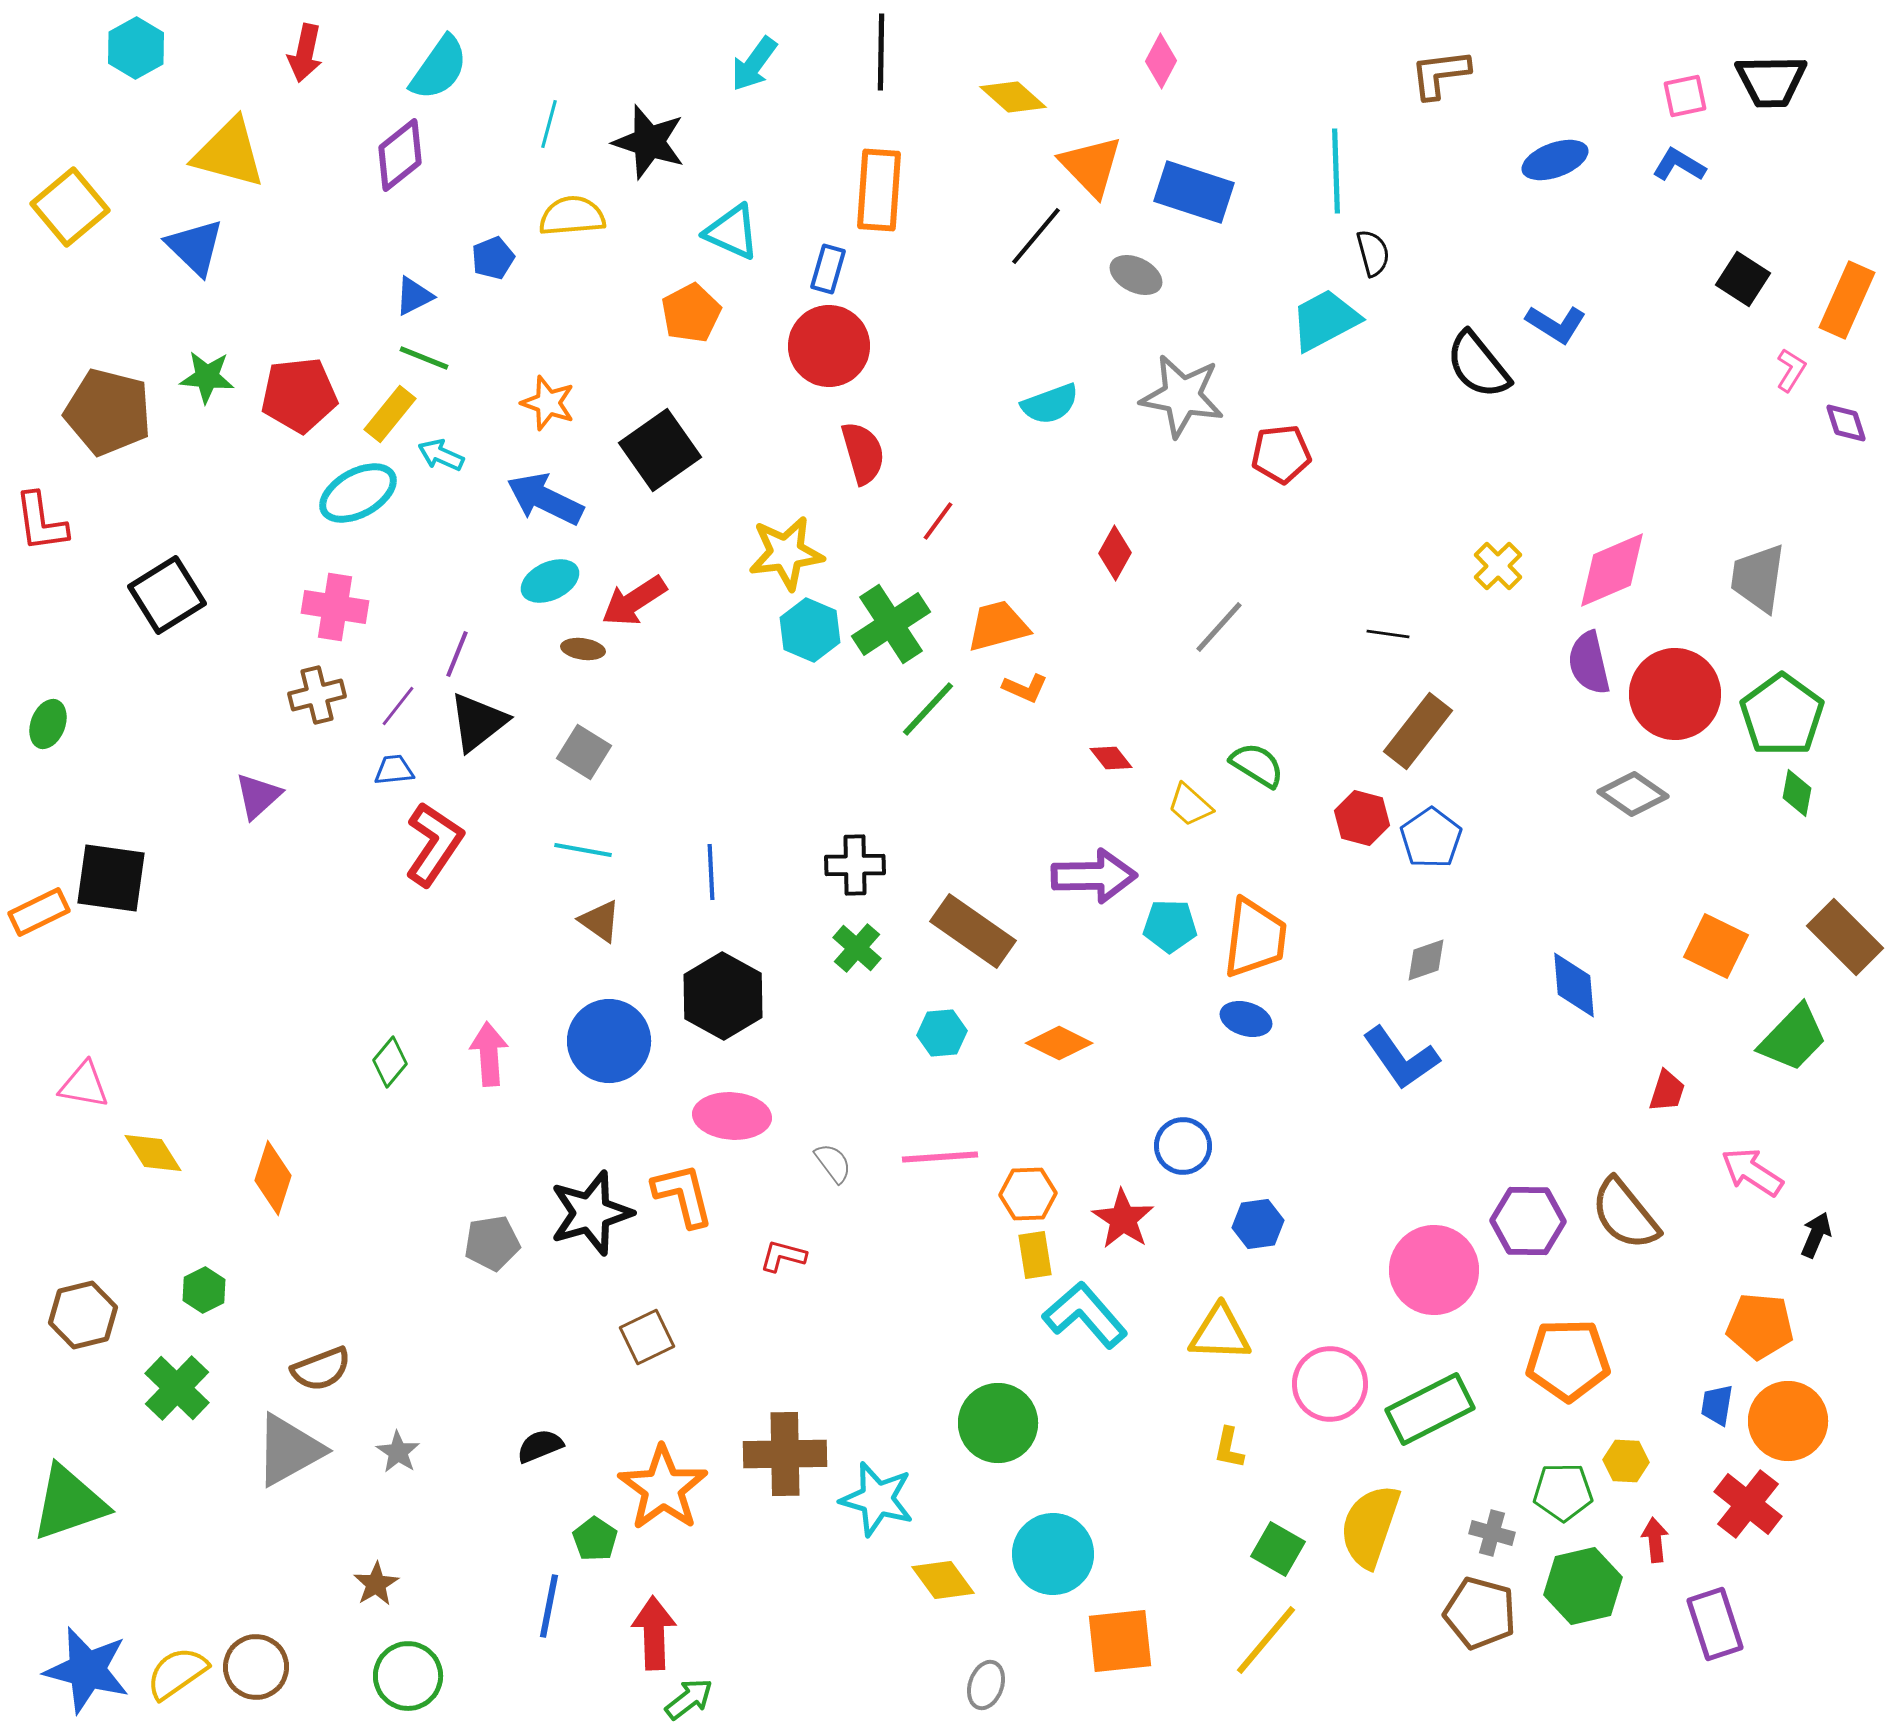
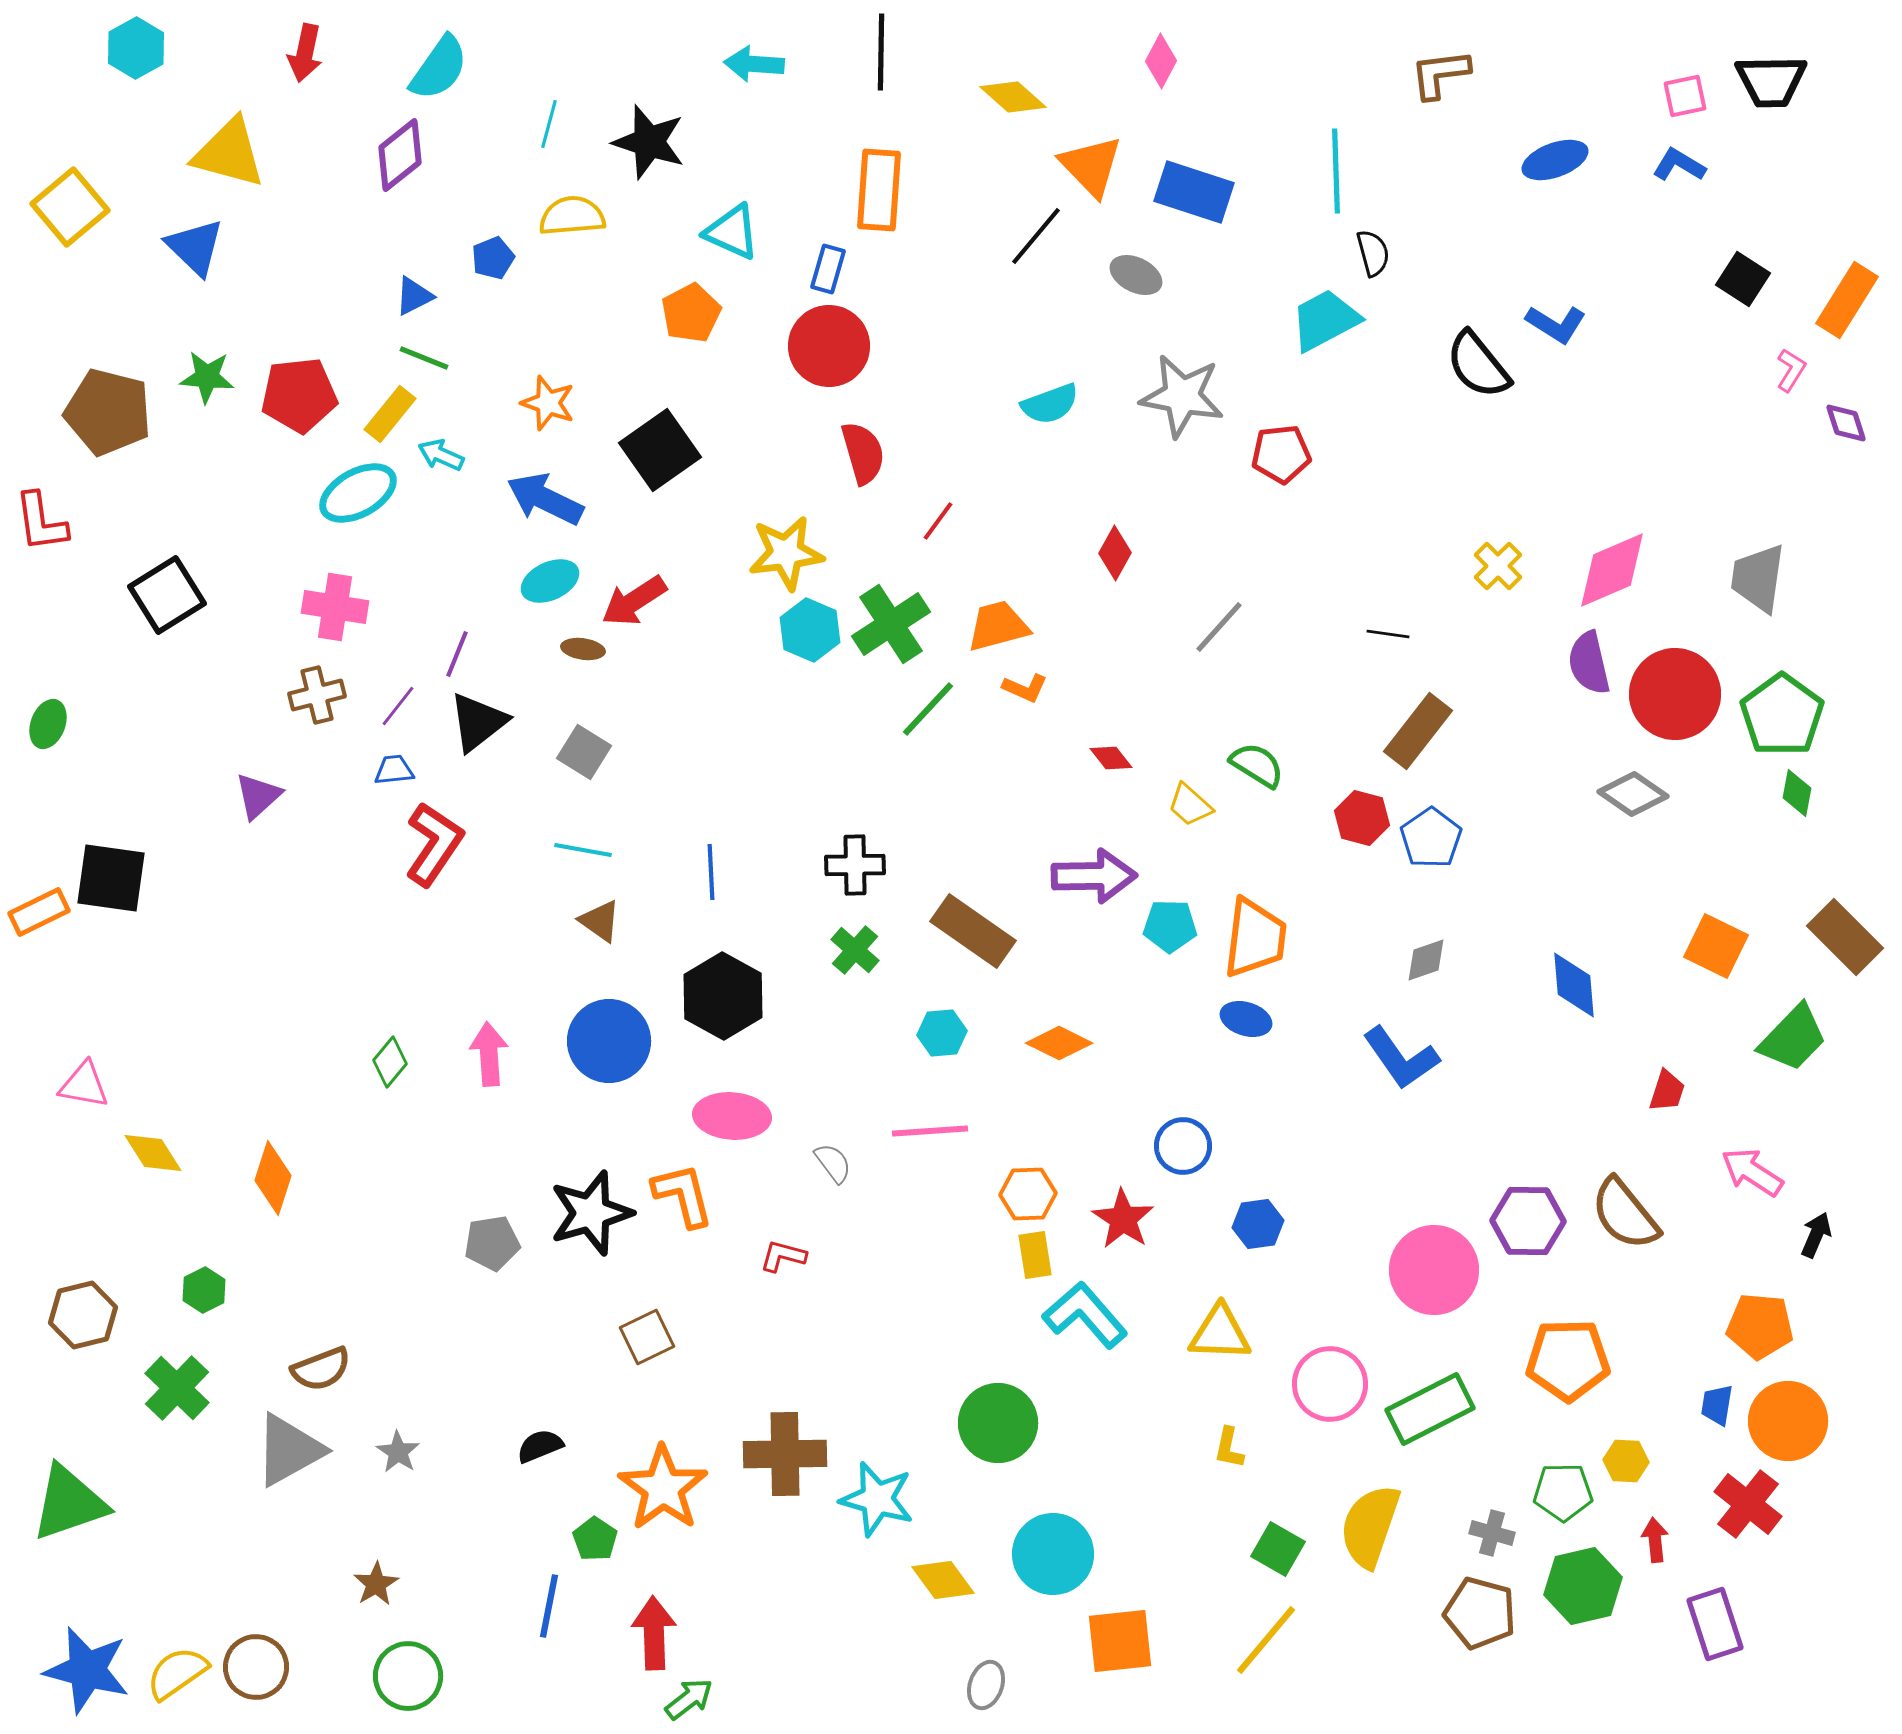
cyan arrow at (754, 64): rotated 58 degrees clockwise
orange rectangle at (1847, 300): rotated 8 degrees clockwise
green cross at (857, 948): moved 2 px left, 2 px down
pink line at (940, 1157): moved 10 px left, 26 px up
